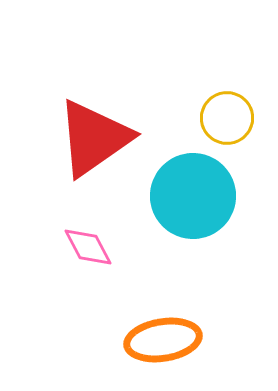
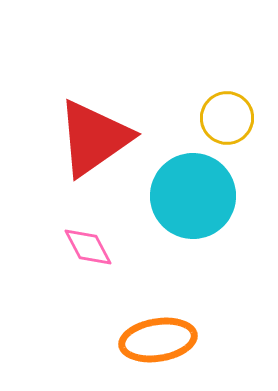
orange ellipse: moved 5 px left
